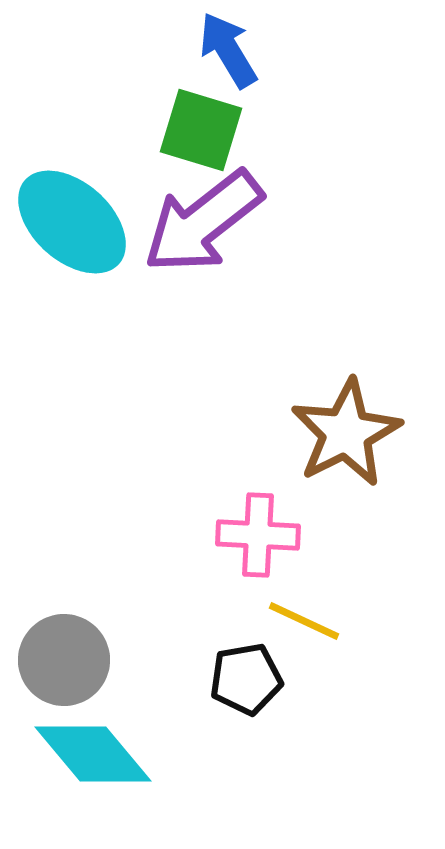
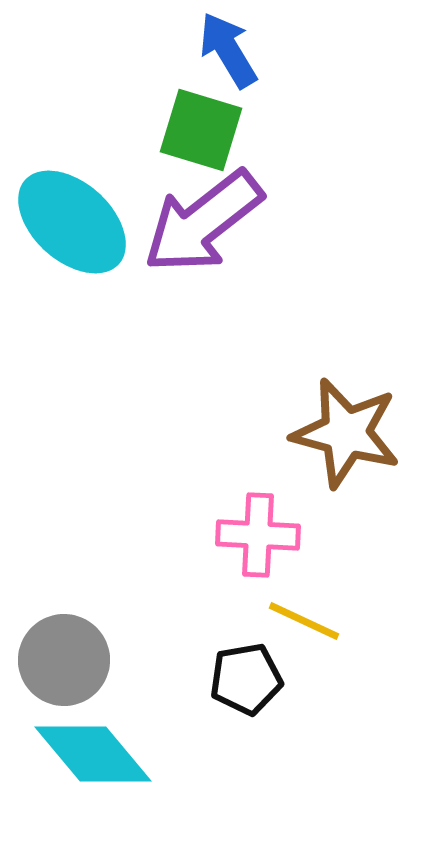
brown star: rotated 30 degrees counterclockwise
